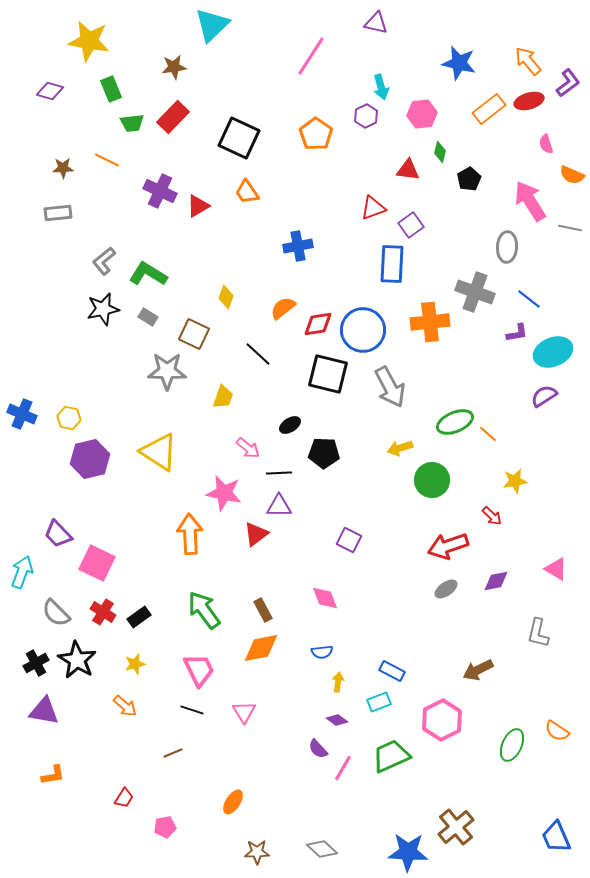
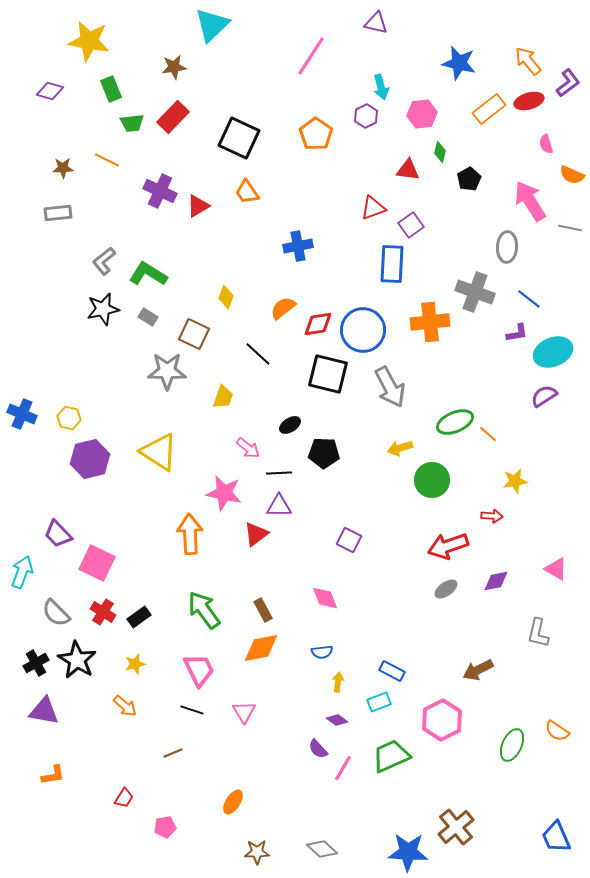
red arrow at (492, 516): rotated 40 degrees counterclockwise
